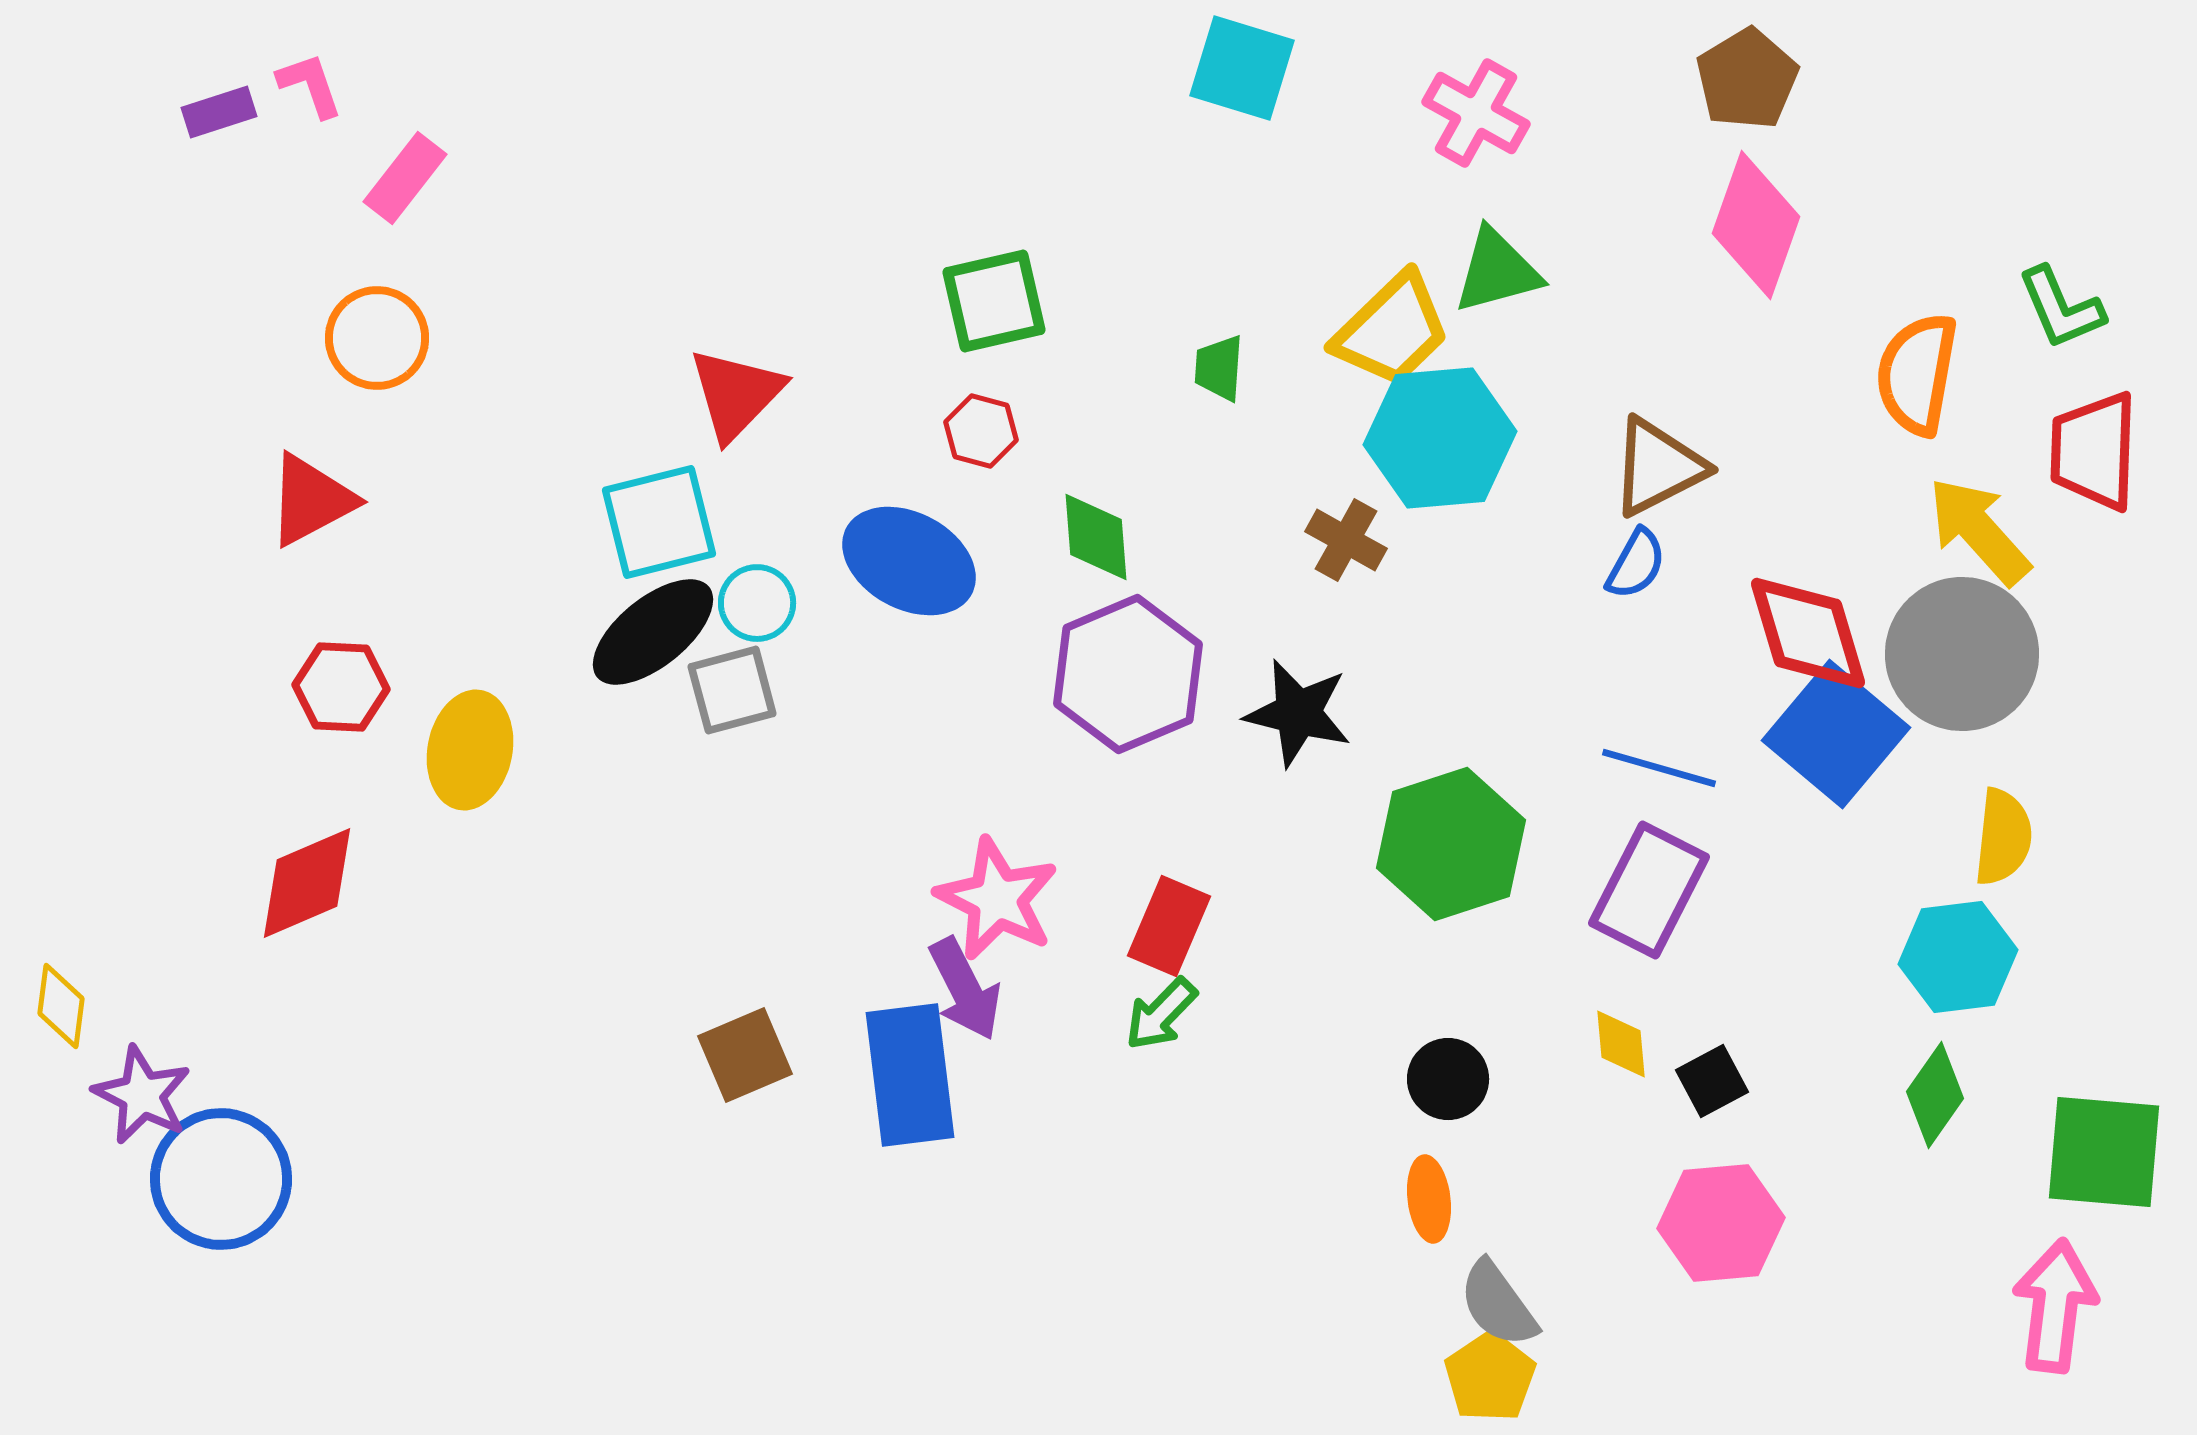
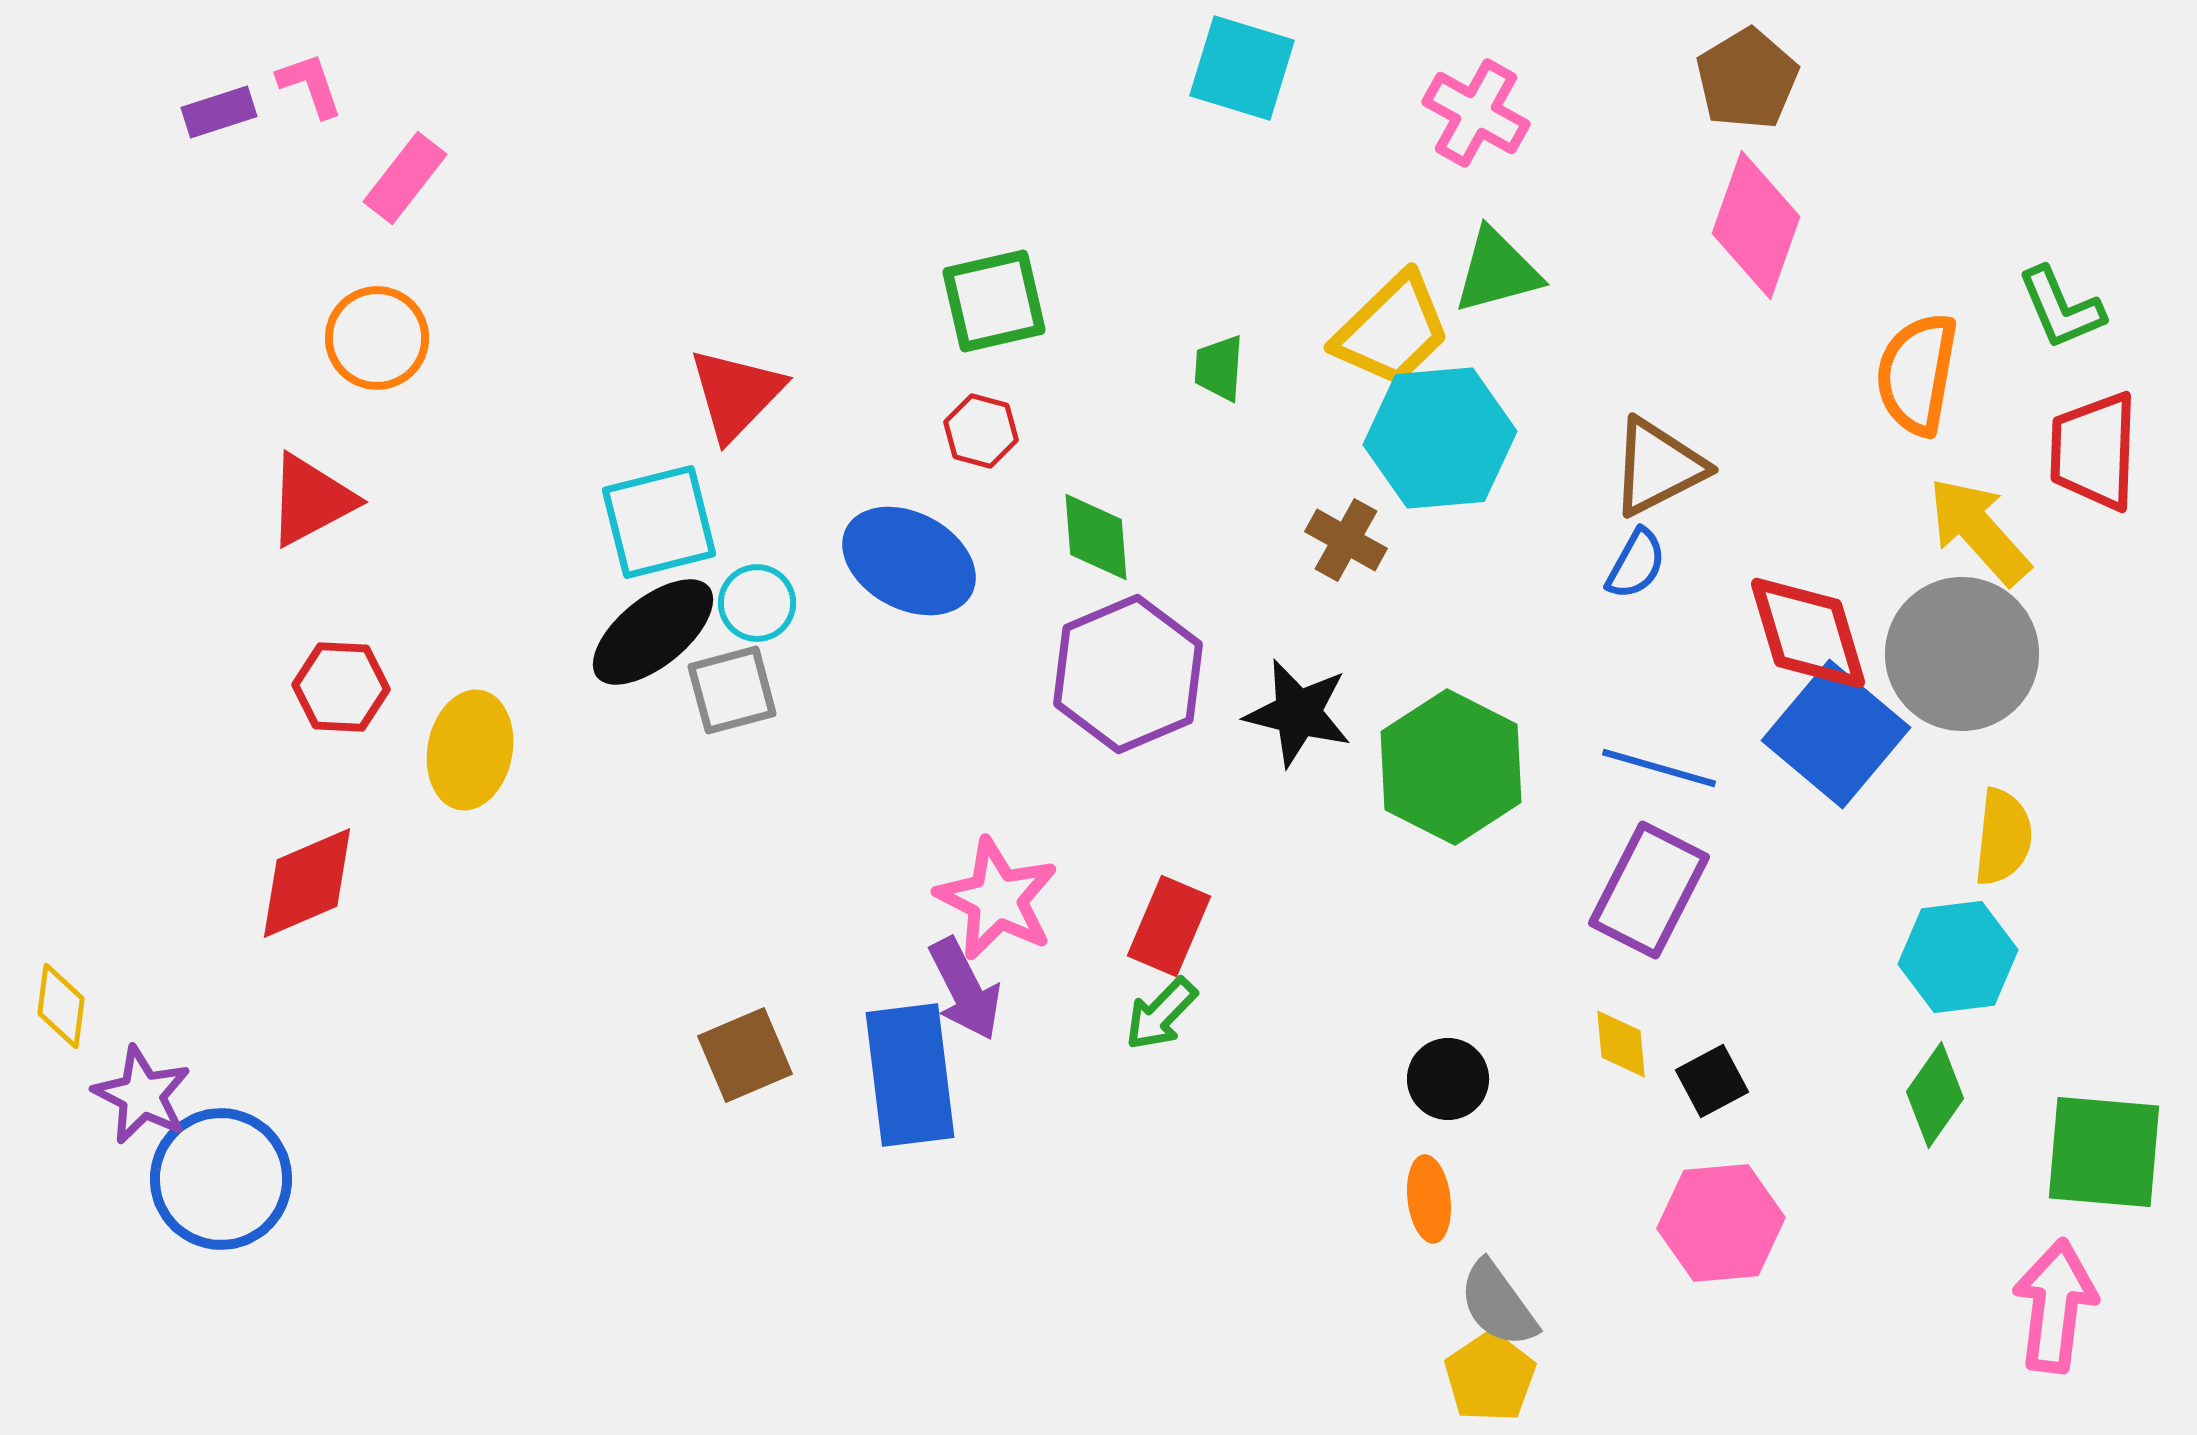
green hexagon at (1451, 844): moved 77 px up; rotated 15 degrees counterclockwise
